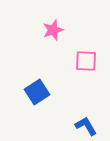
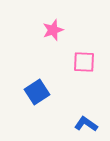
pink square: moved 2 px left, 1 px down
blue L-shape: moved 2 px up; rotated 25 degrees counterclockwise
